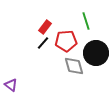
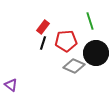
green line: moved 4 px right
red rectangle: moved 2 px left
black line: rotated 24 degrees counterclockwise
gray diamond: rotated 50 degrees counterclockwise
